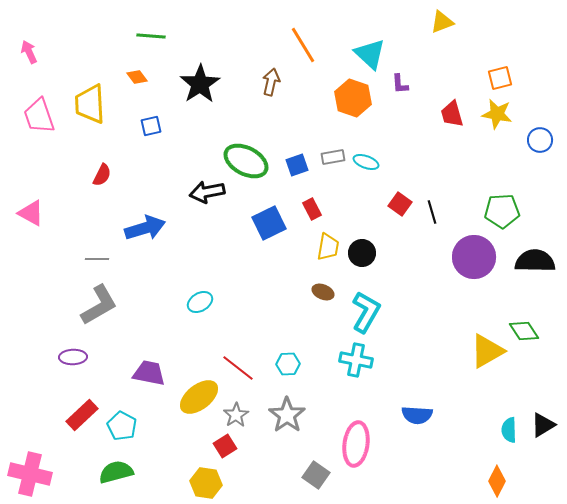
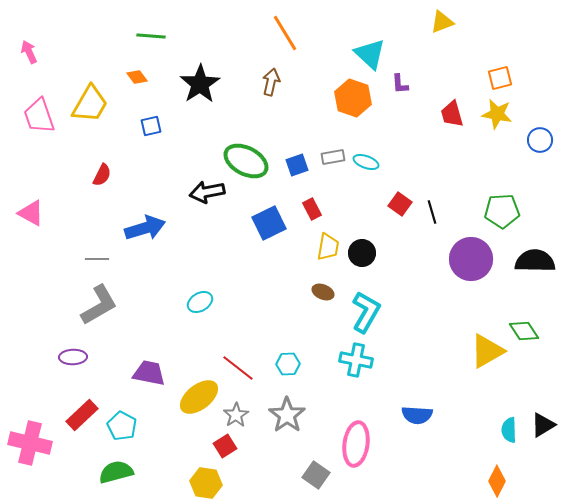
orange line at (303, 45): moved 18 px left, 12 px up
yellow trapezoid at (90, 104): rotated 147 degrees counterclockwise
purple circle at (474, 257): moved 3 px left, 2 px down
pink cross at (30, 474): moved 31 px up
